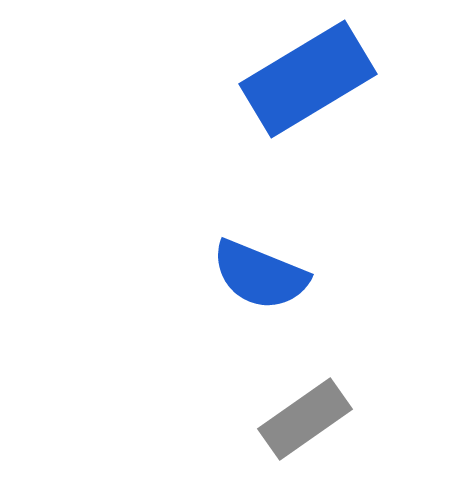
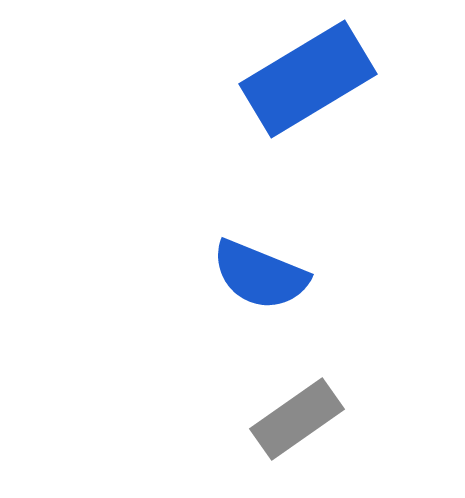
gray rectangle: moved 8 px left
